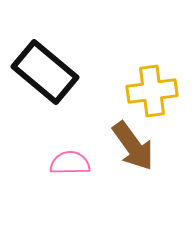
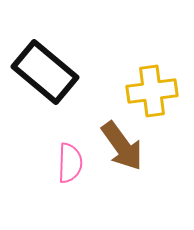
brown arrow: moved 11 px left
pink semicircle: rotated 93 degrees clockwise
